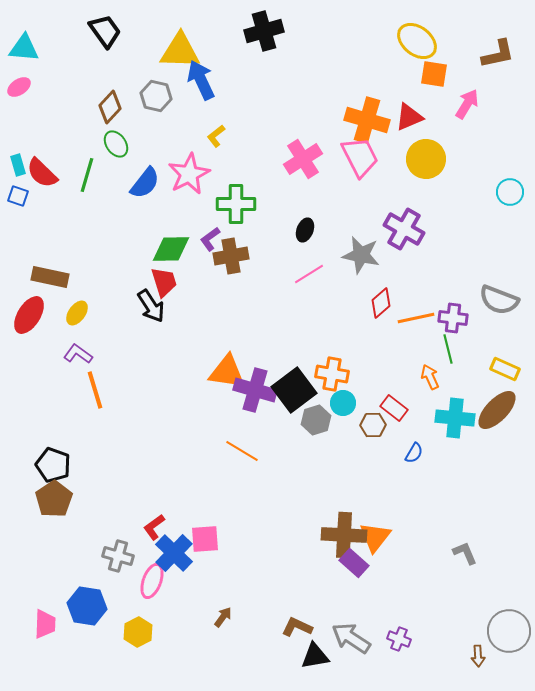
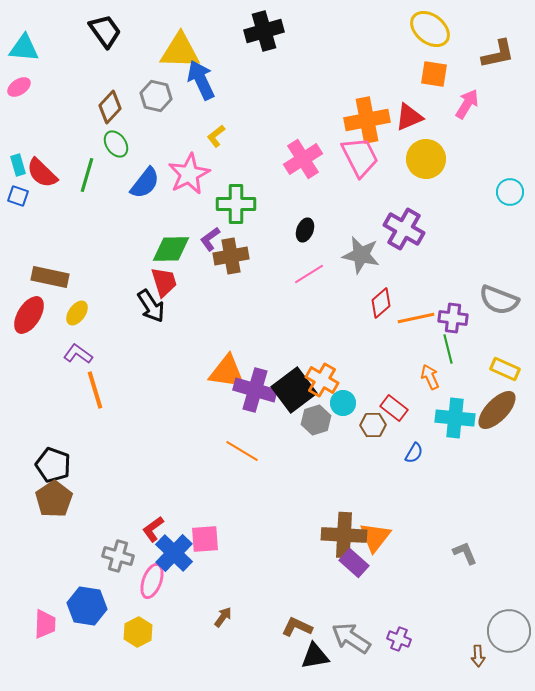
yellow ellipse at (417, 41): moved 13 px right, 12 px up
orange cross at (367, 120): rotated 27 degrees counterclockwise
orange cross at (332, 374): moved 10 px left, 6 px down; rotated 20 degrees clockwise
red L-shape at (154, 527): moved 1 px left, 2 px down
